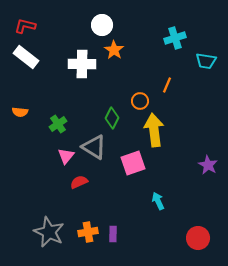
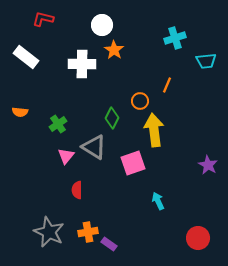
red L-shape: moved 18 px right, 7 px up
cyan trapezoid: rotated 15 degrees counterclockwise
red semicircle: moved 2 px left, 8 px down; rotated 66 degrees counterclockwise
purple rectangle: moved 4 px left, 10 px down; rotated 56 degrees counterclockwise
